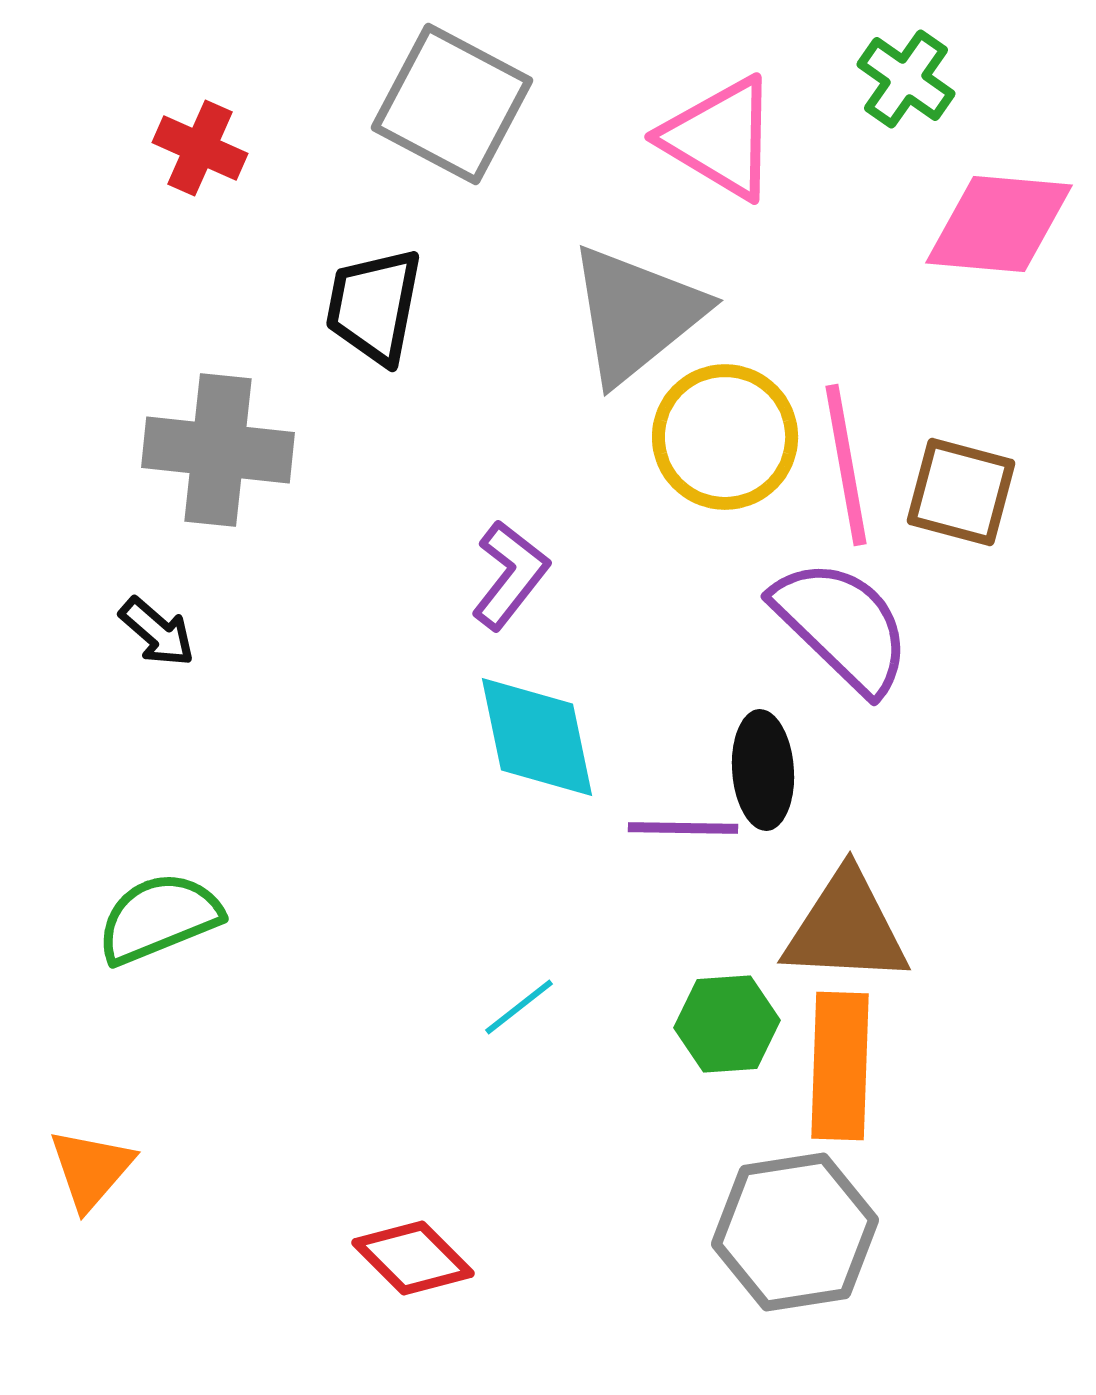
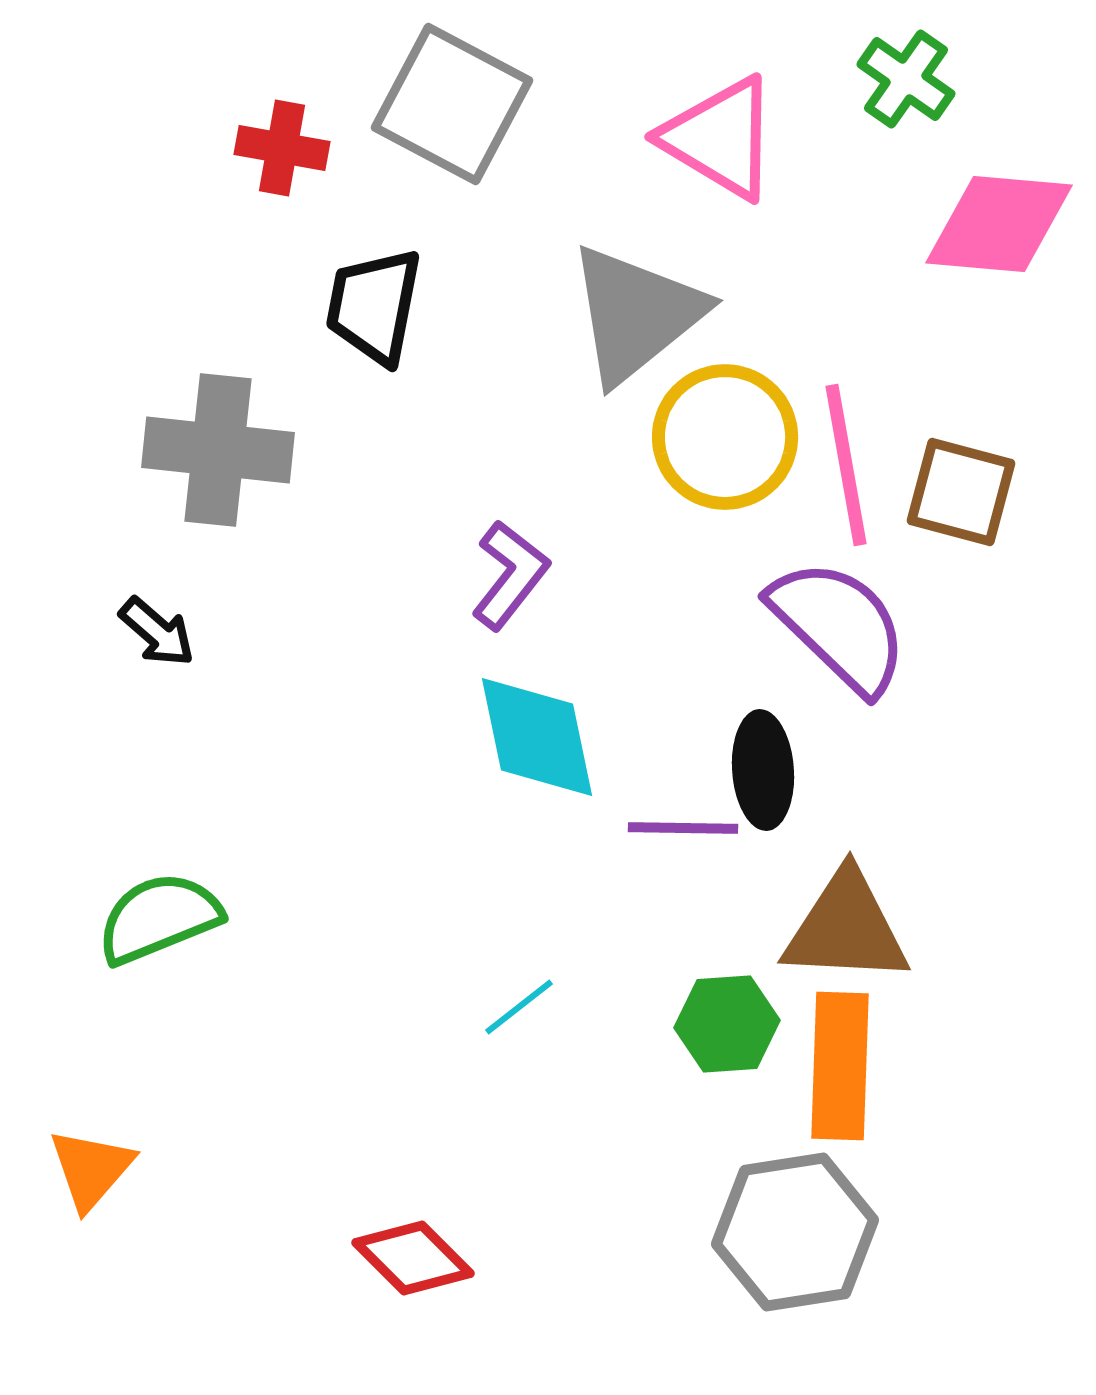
red cross: moved 82 px right; rotated 14 degrees counterclockwise
purple semicircle: moved 3 px left
